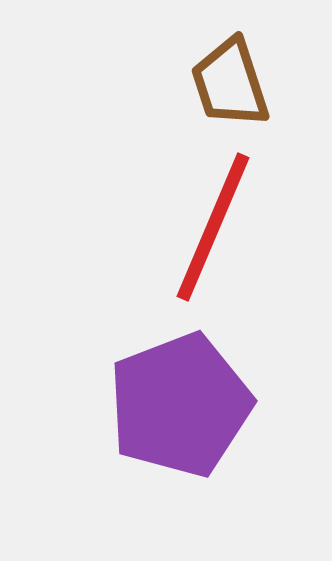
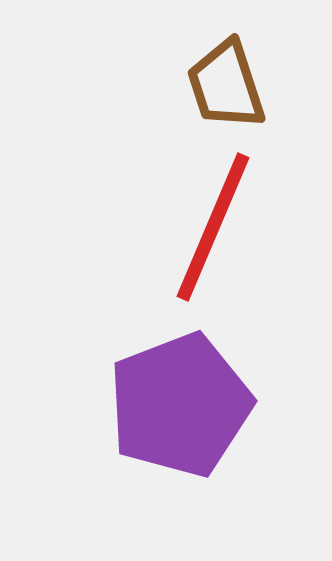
brown trapezoid: moved 4 px left, 2 px down
